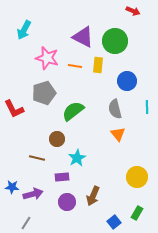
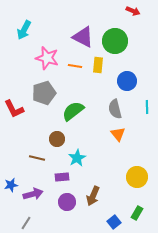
blue star: moved 1 px left, 2 px up; rotated 16 degrees counterclockwise
